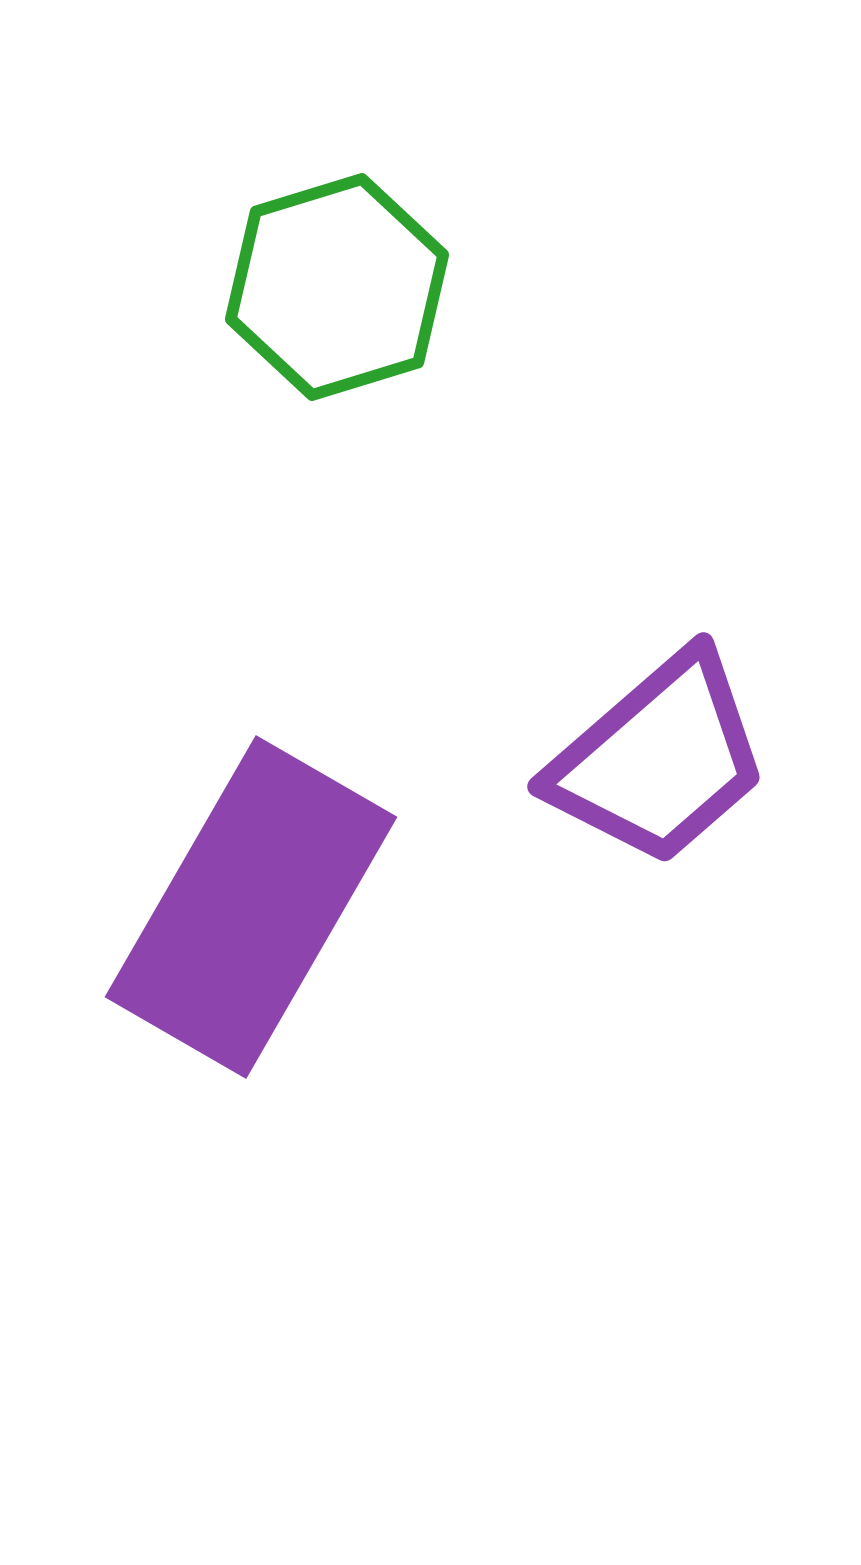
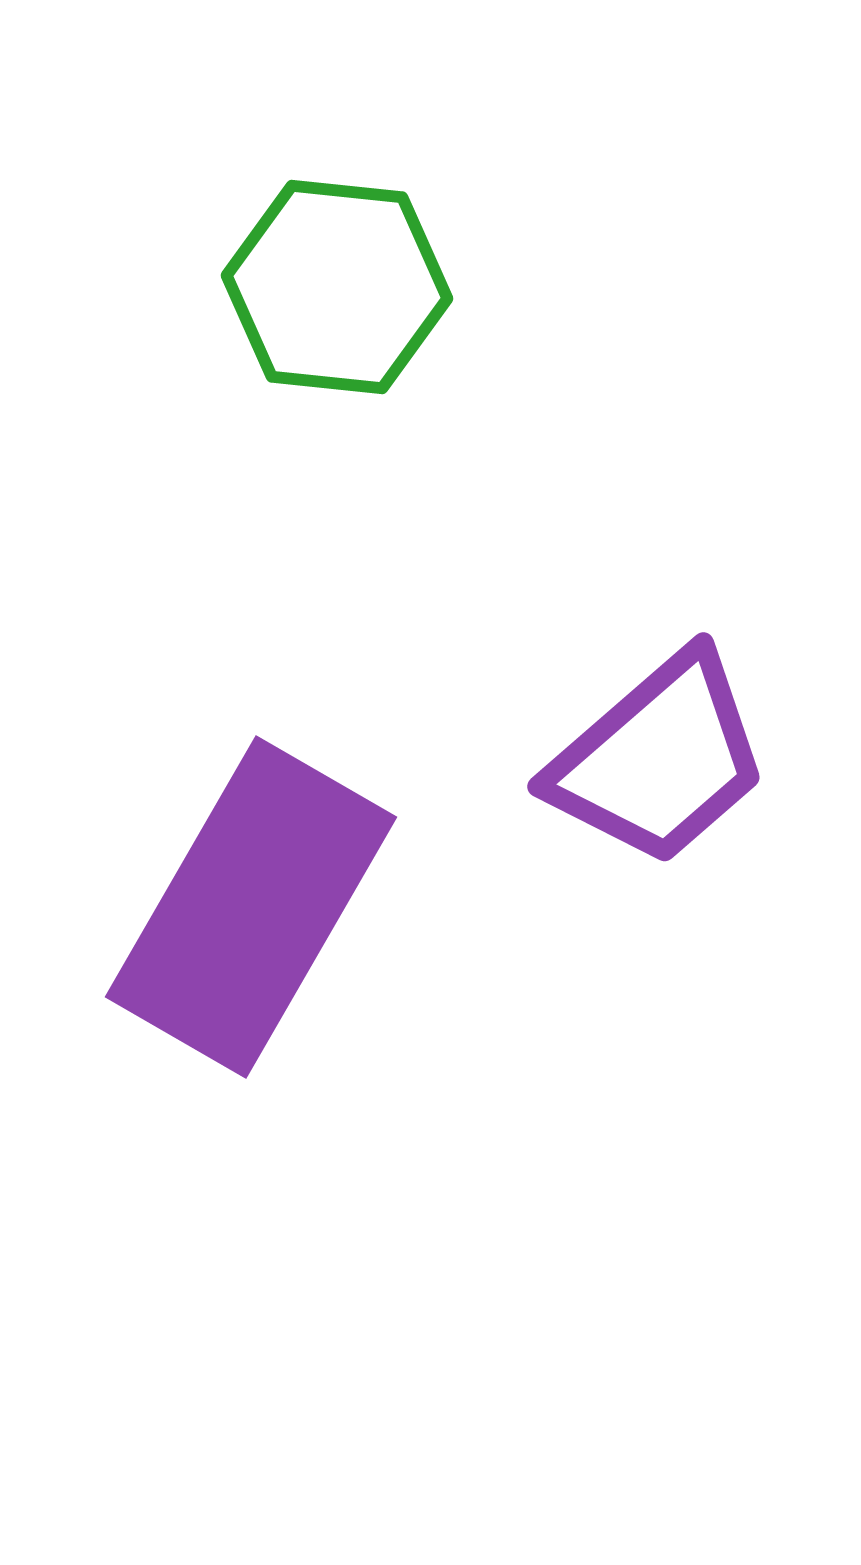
green hexagon: rotated 23 degrees clockwise
